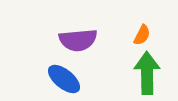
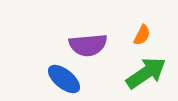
purple semicircle: moved 10 px right, 5 px down
green arrow: moved 1 px left; rotated 57 degrees clockwise
